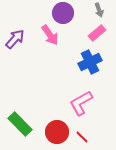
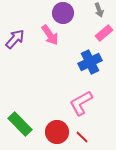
pink rectangle: moved 7 px right
